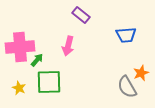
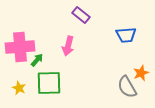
green square: moved 1 px down
